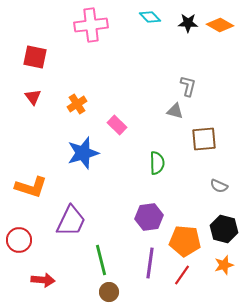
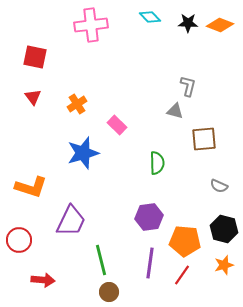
orange diamond: rotated 8 degrees counterclockwise
